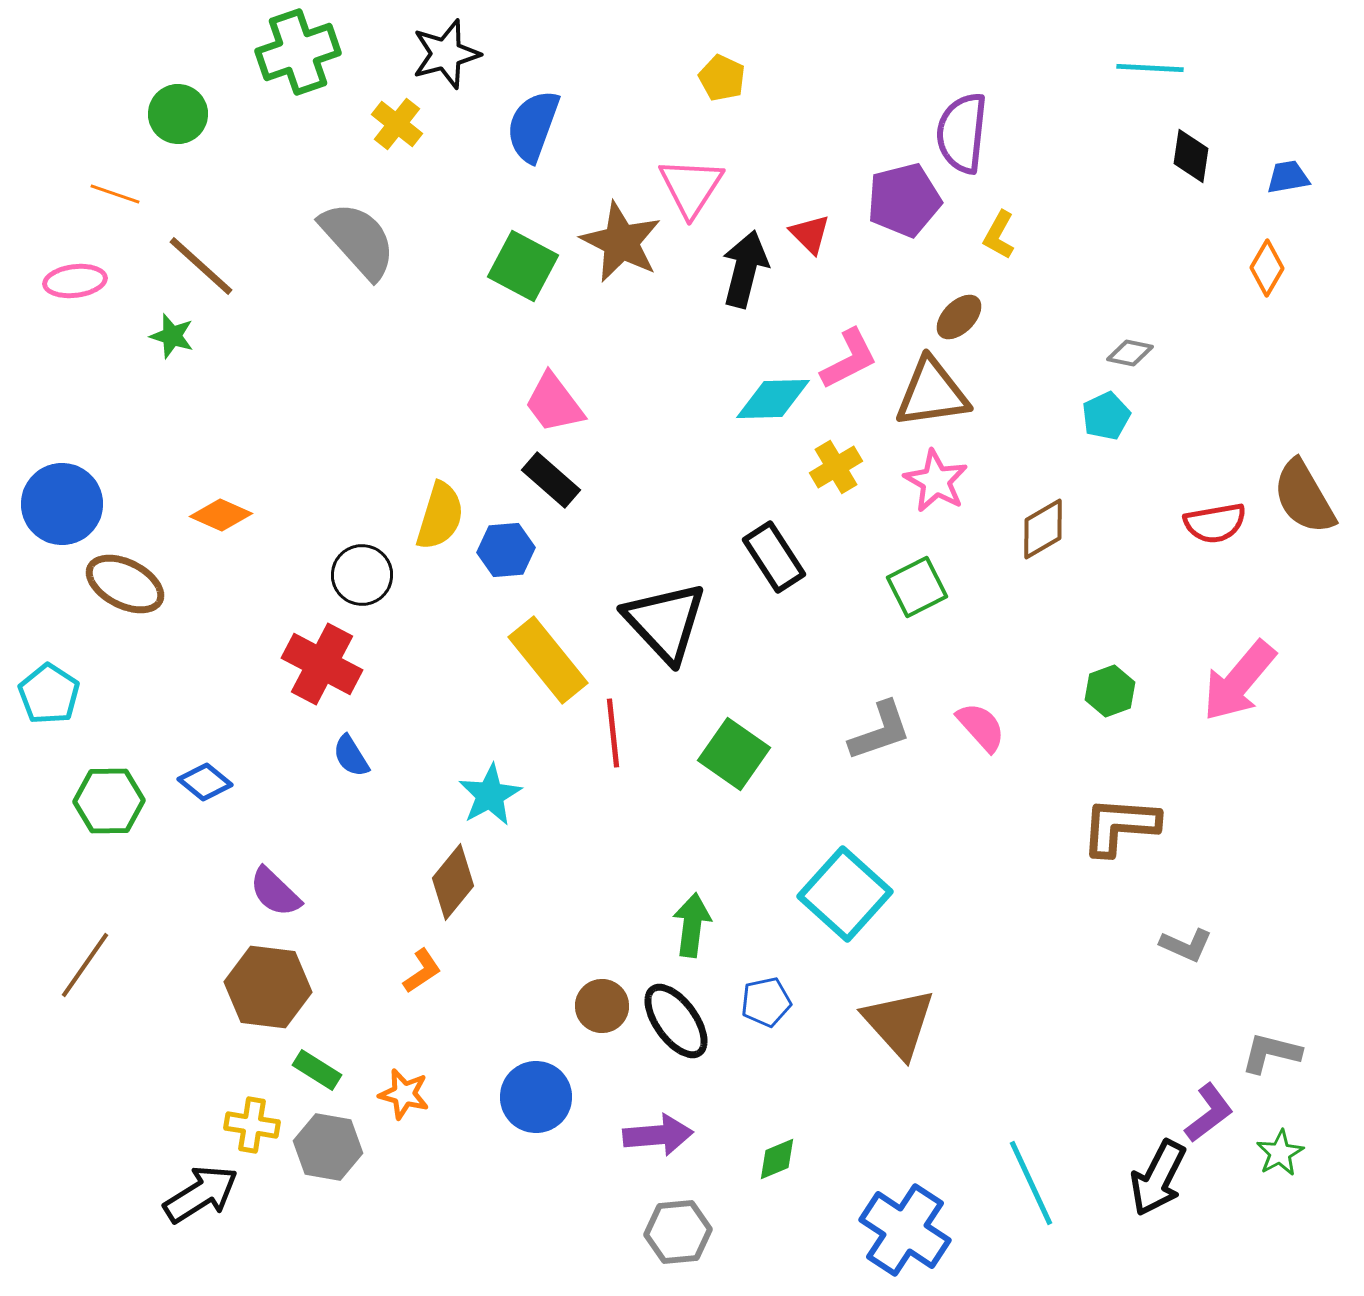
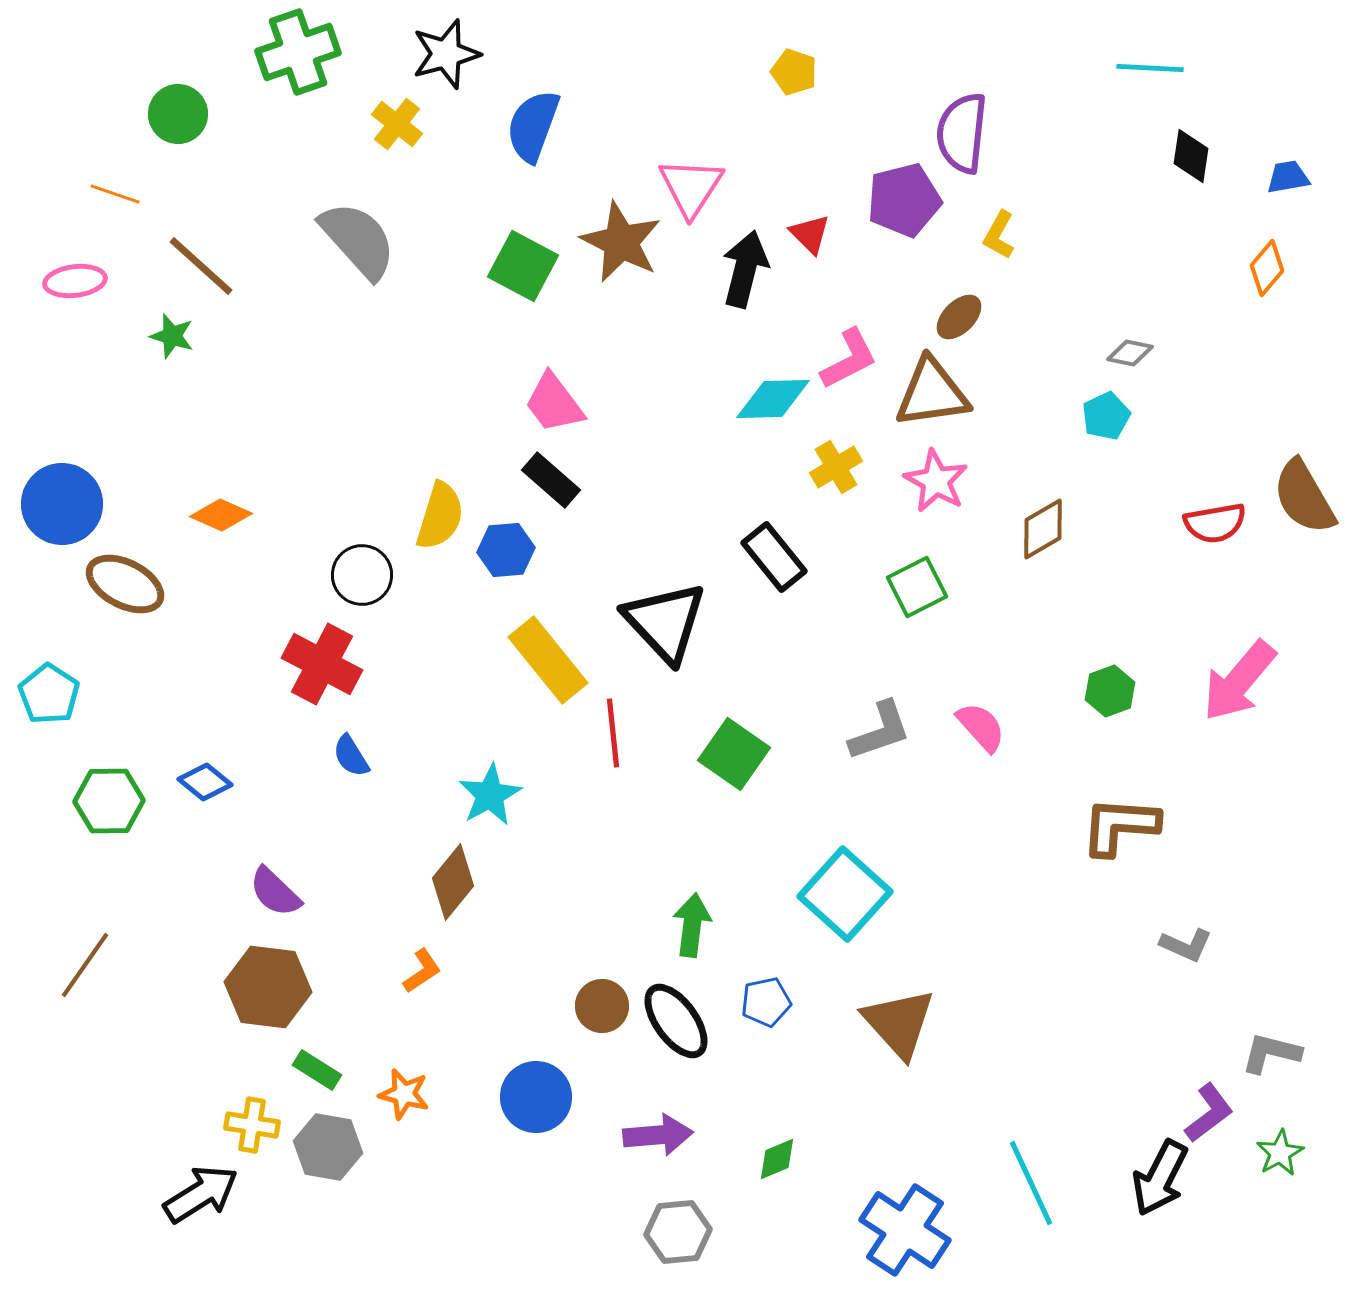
yellow pentagon at (722, 78): moved 72 px right, 6 px up; rotated 6 degrees counterclockwise
orange diamond at (1267, 268): rotated 10 degrees clockwise
black rectangle at (774, 557): rotated 6 degrees counterclockwise
black arrow at (1158, 1178): moved 2 px right
